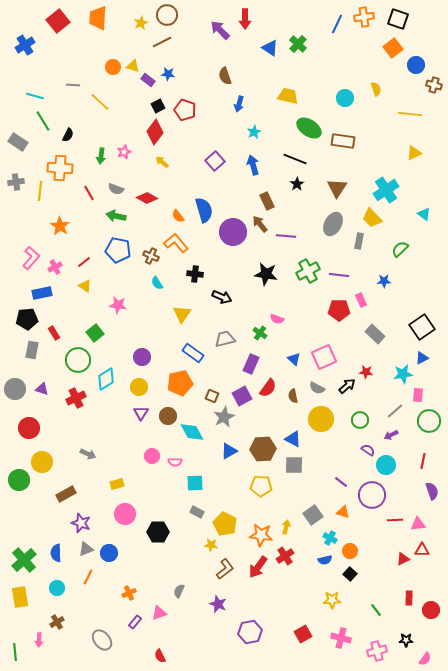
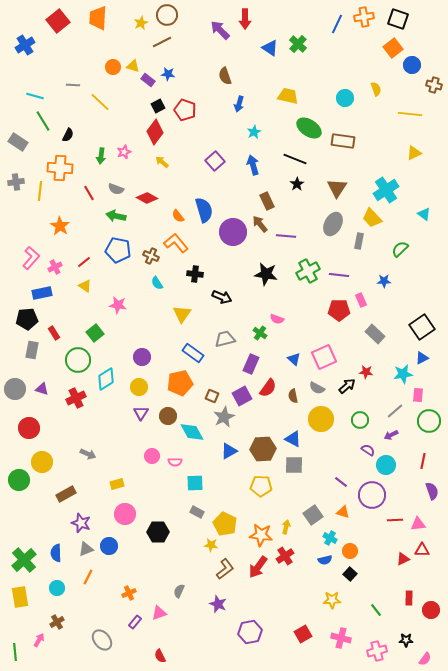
blue circle at (416, 65): moved 4 px left
blue circle at (109, 553): moved 7 px up
pink arrow at (39, 640): rotated 152 degrees counterclockwise
